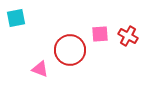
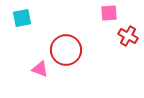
cyan square: moved 6 px right
pink square: moved 9 px right, 21 px up
red circle: moved 4 px left
